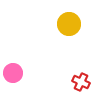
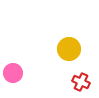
yellow circle: moved 25 px down
